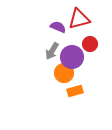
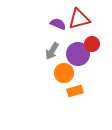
purple semicircle: moved 3 px up
red circle: moved 2 px right
purple circle: moved 6 px right, 3 px up
